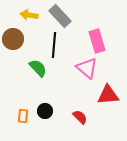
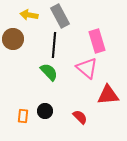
gray rectangle: rotated 15 degrees clockwise
green semicircle: moved 11 px right, 4 px down
